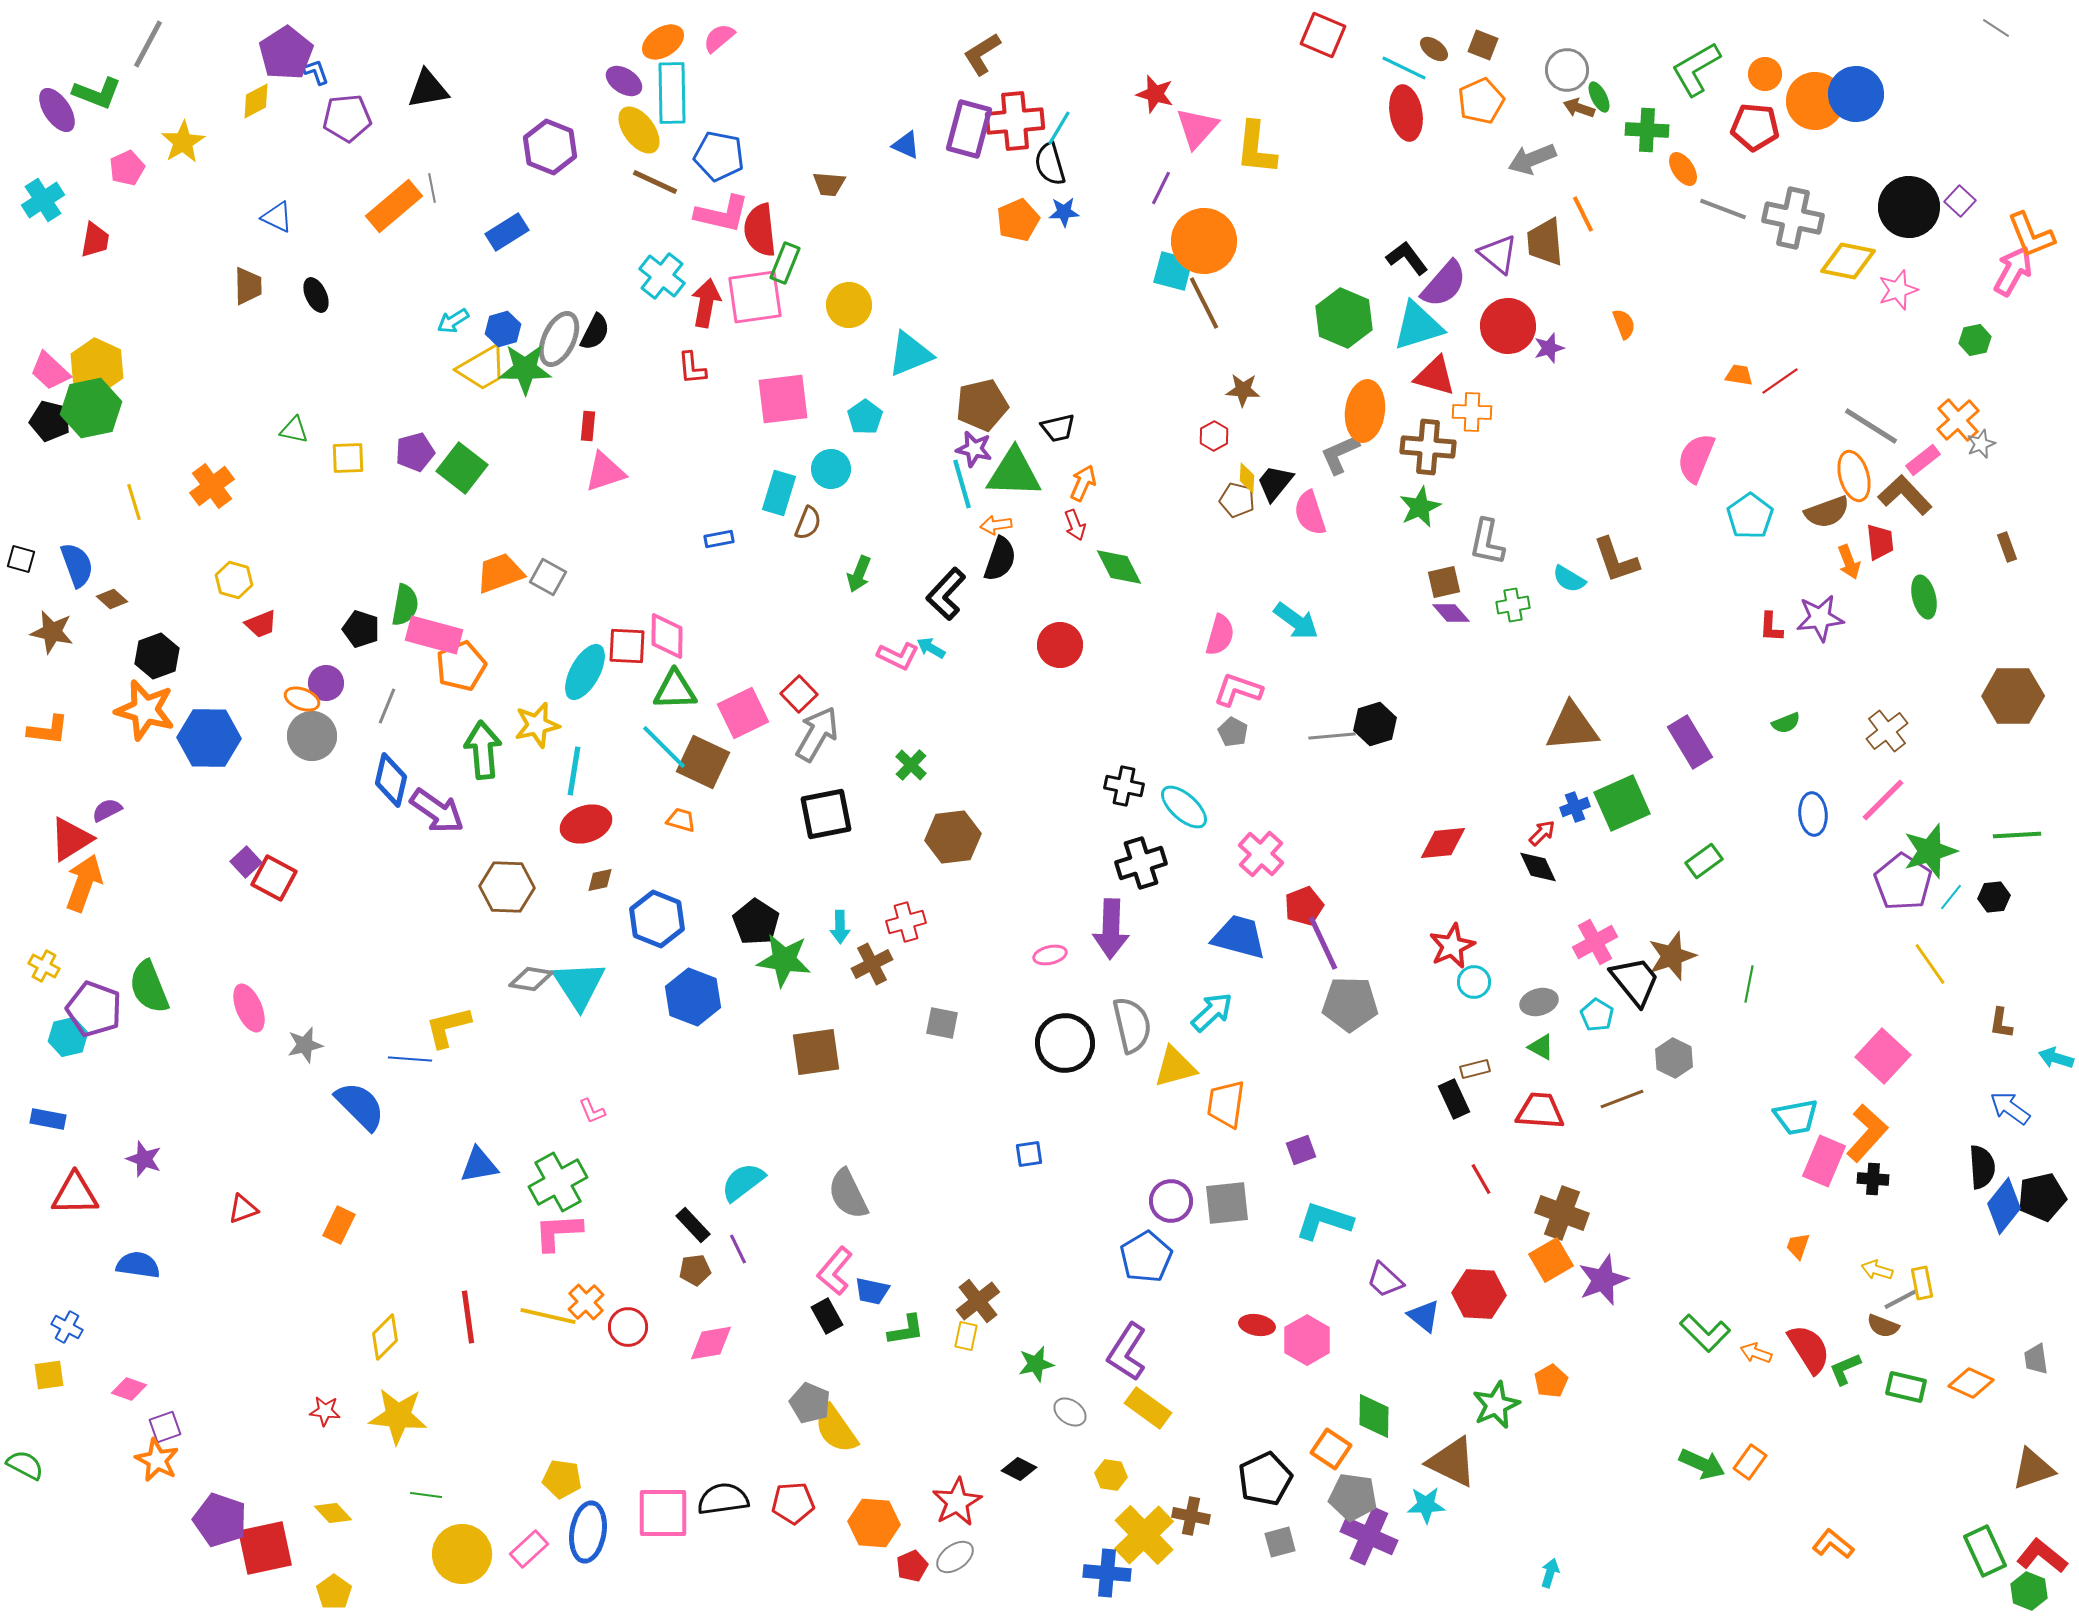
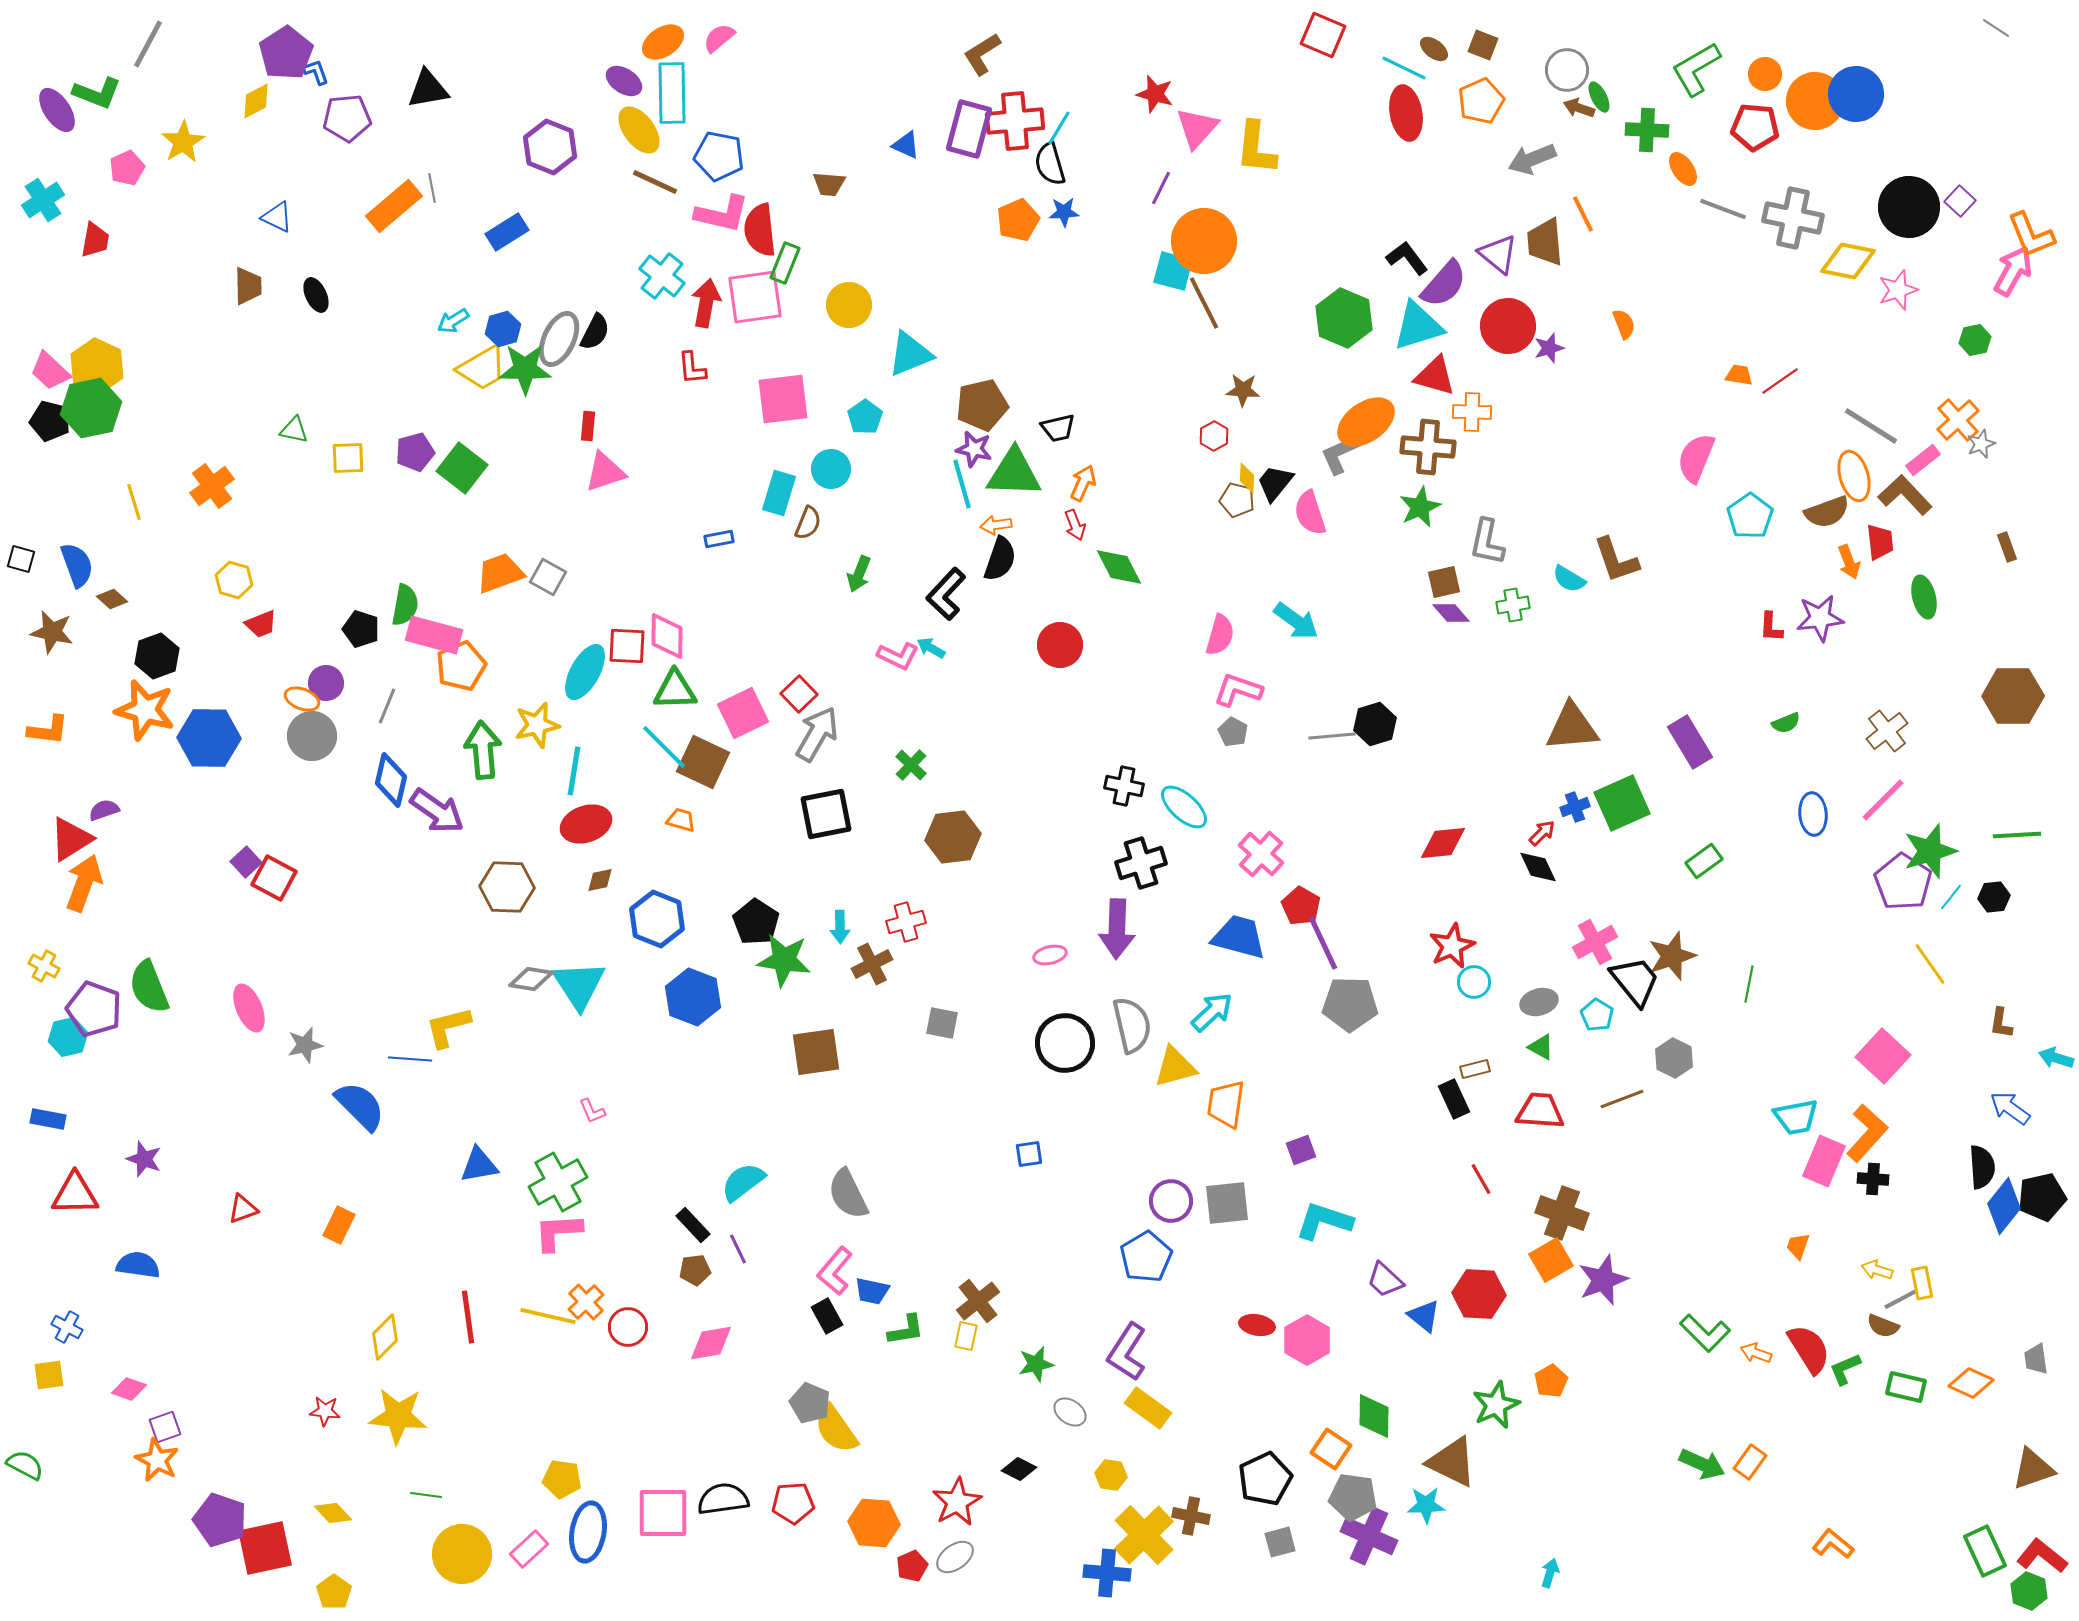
orange ellipse at (1365, 411): moved 1 px right, 11 px down; rotated 48 degrees clockwise
purple semicircle at (107, 810): moved 3 px left; rotated 8 degrees clockwise
red pentagon at (1304, 906): moved 3 px left; rotated 21 degrees counterclockwise
purple arrow at (1111, 929): moved 6 px right
